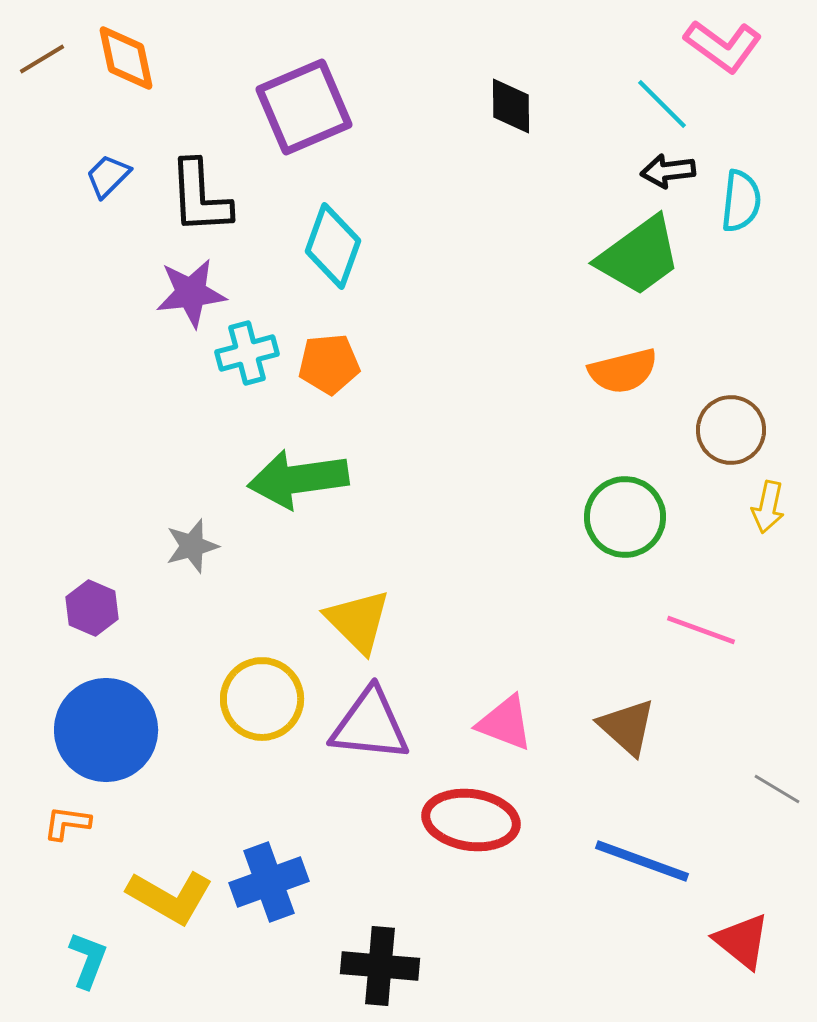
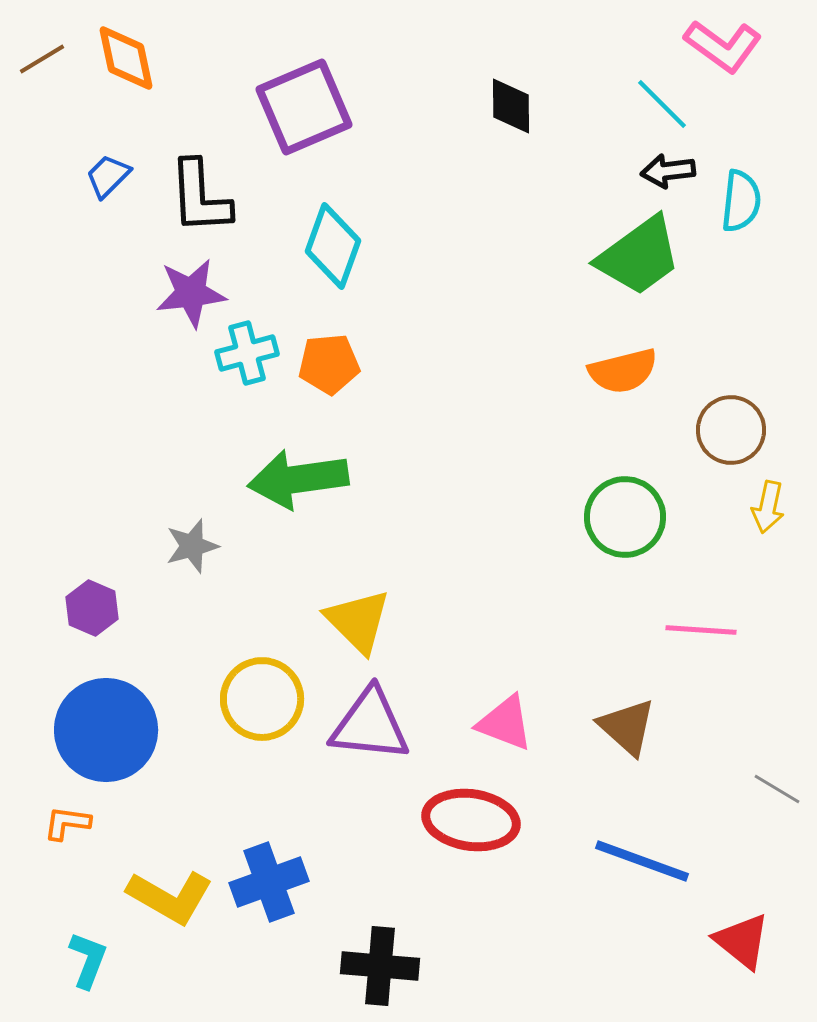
pink line: rotated 16 degrees counterclockwise
